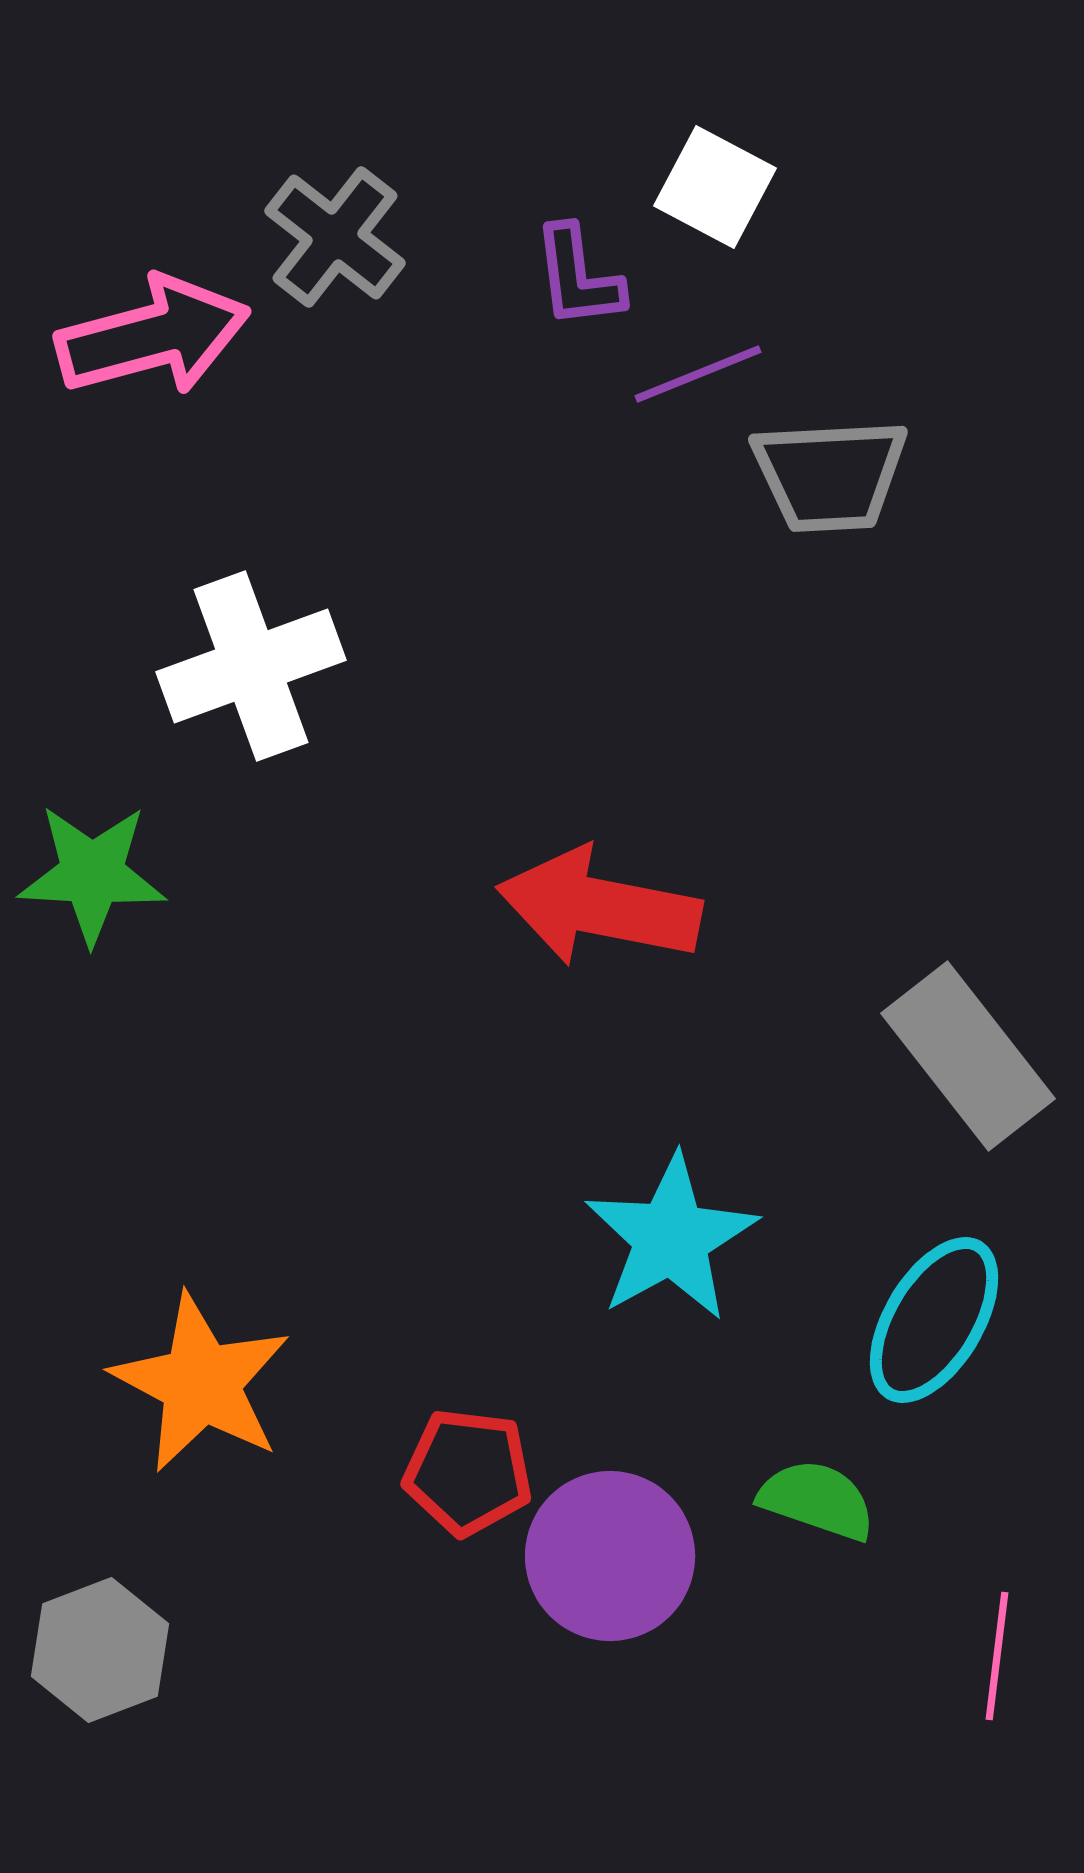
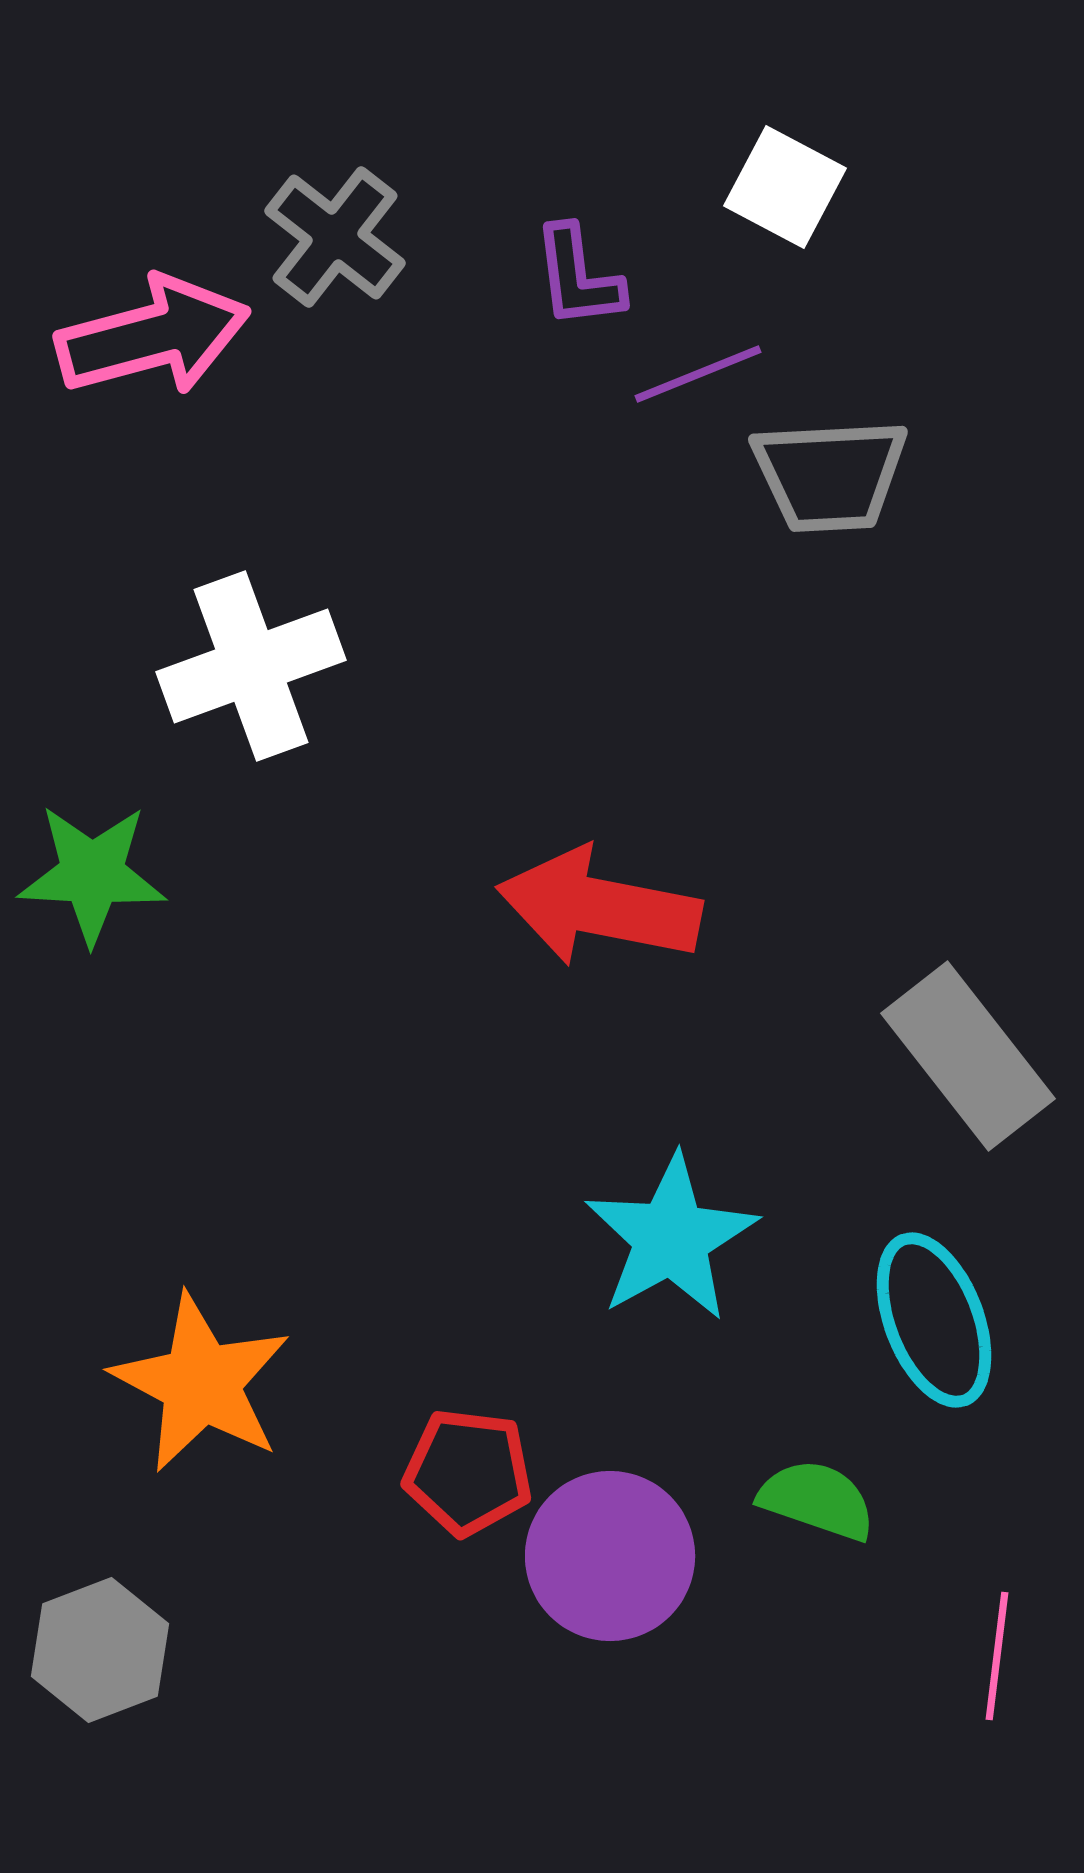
white square: moved 70 px right
cyan ellipse: rotated 52 degrees counterclockwise
